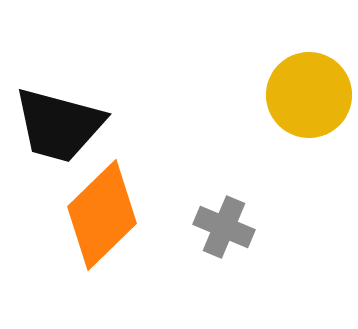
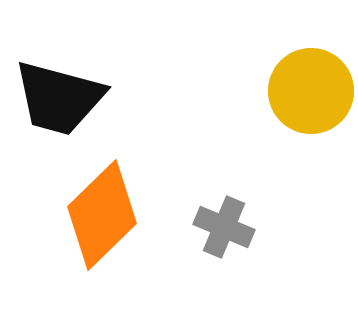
yellow circle: moved 2 px right, 4 px up
black trapezoid: moved 27 px up
